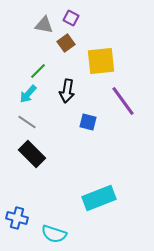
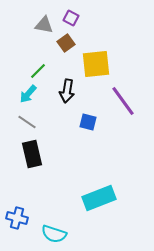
yellow square: moved 5 px left, 3 px down
black rectangle: rotated 32 degrees clockwise
